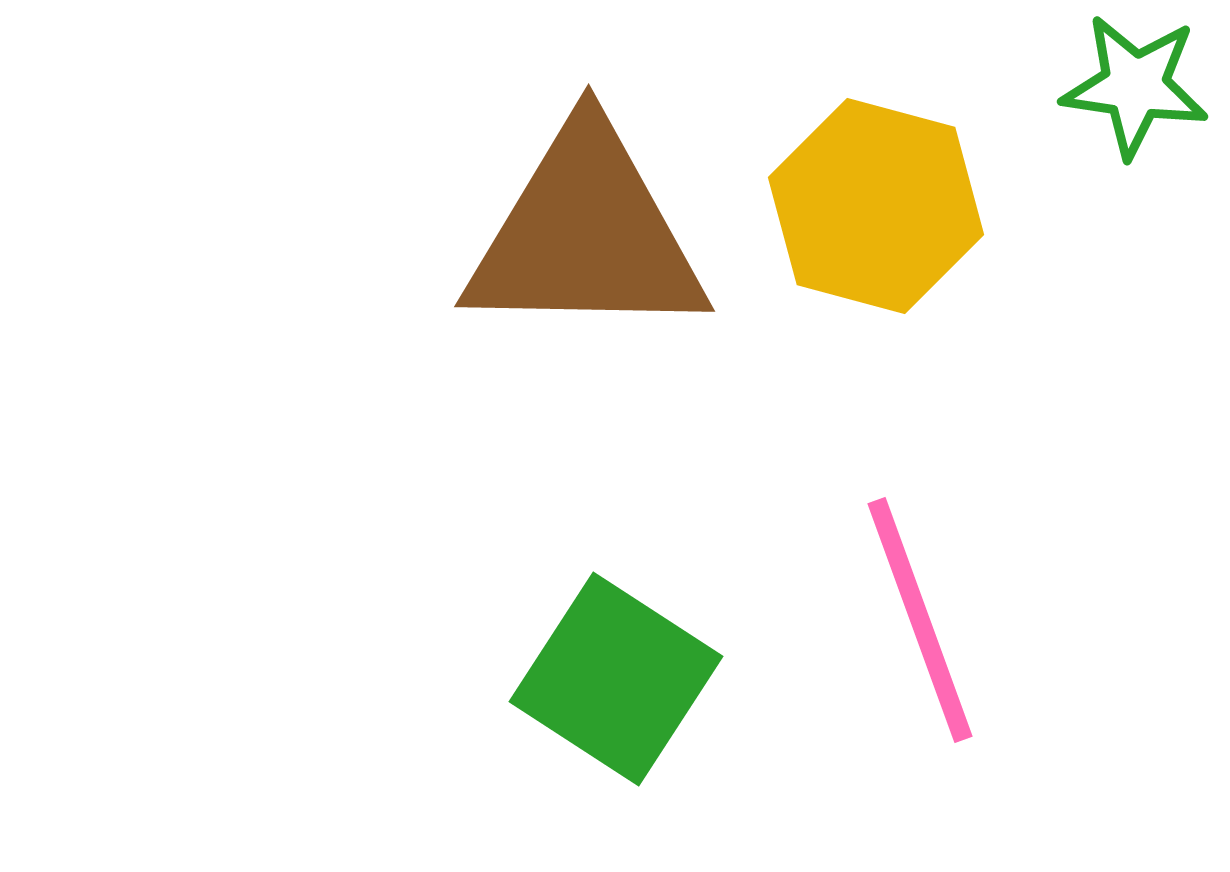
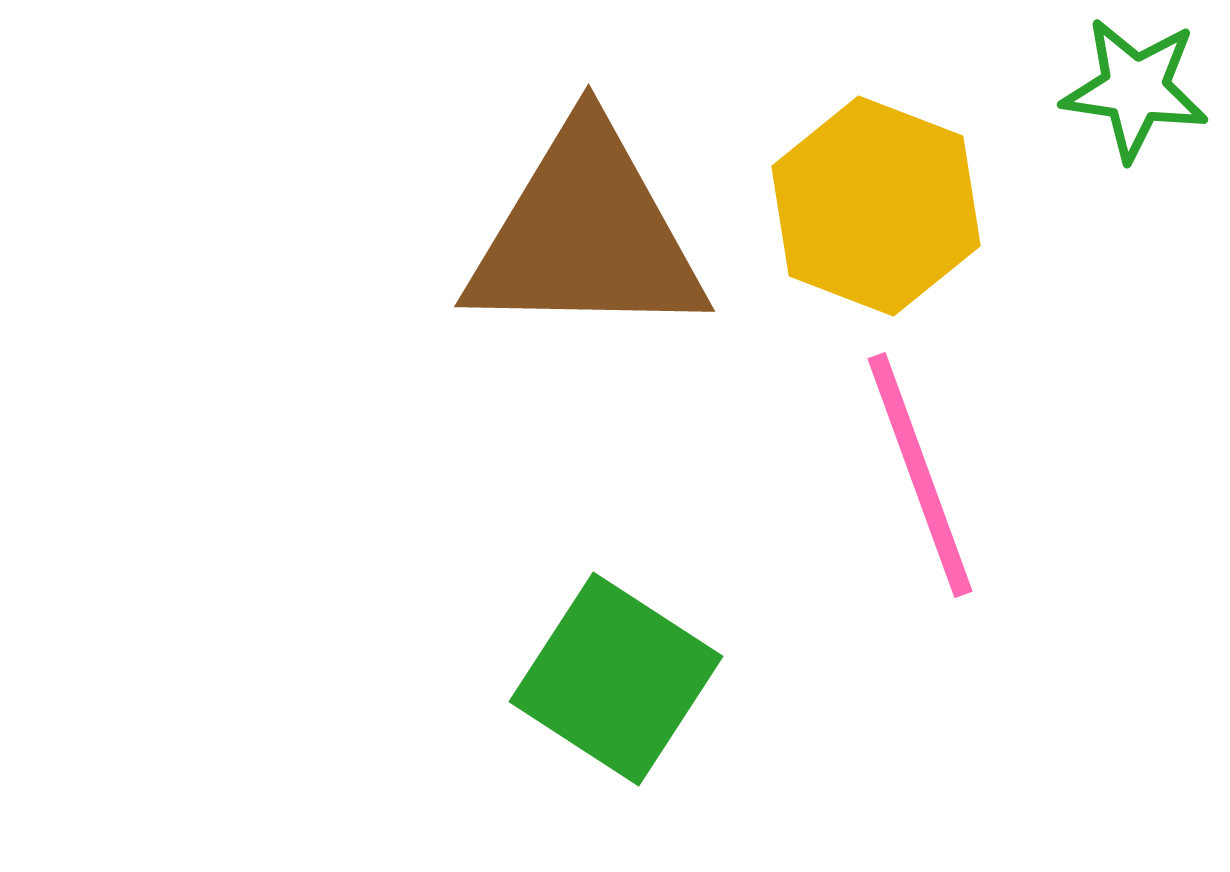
green star: moved 3 px down
yellow hexagon: rotated 6 degrees clockwise
pink line: moved 145 px up
